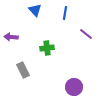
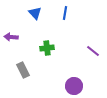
blue triangle: moved 3 px down
purple line: moved 7 px right, 17 px down
purple circle: moved 1 px up
